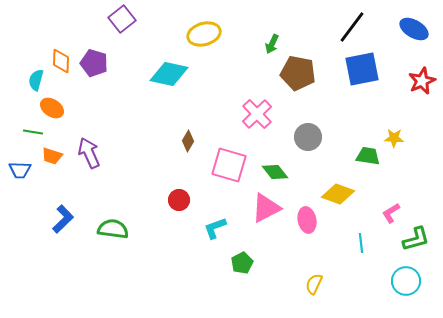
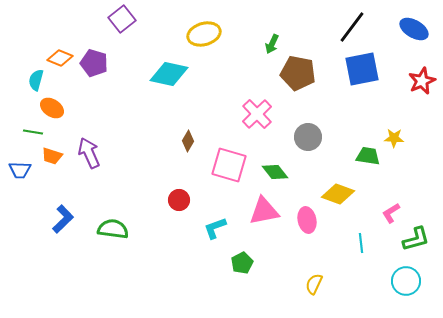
orange diamond: moved 1 px left, 3 px up; rotated 70 degrees counterclockwise
pink triangle: moved 2 px left, 3 px down; rotated 16 degrees clockwise
